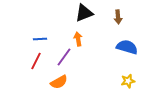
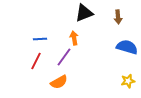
orange arrow: moved 4 px left, 1 px up
